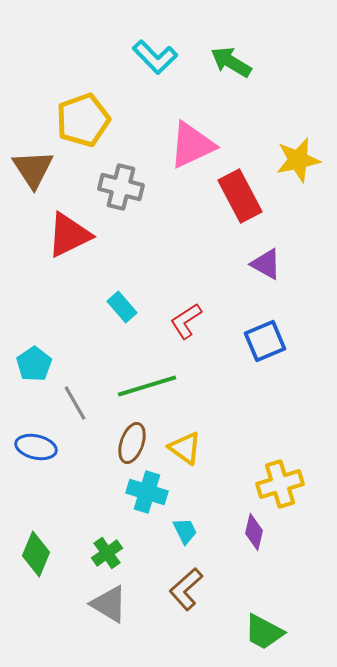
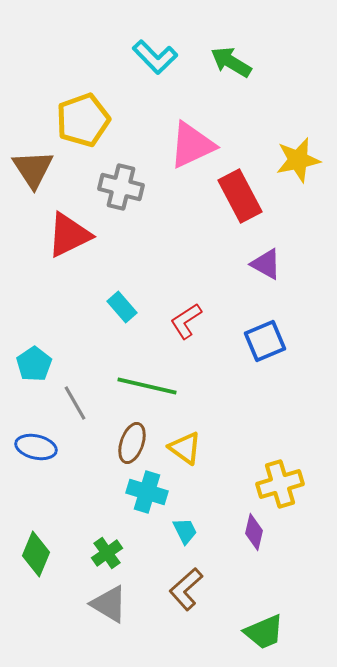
green line: rotated 30 degrees clockwise
green trapezoid: rotated 51 degrees counterclockwise
